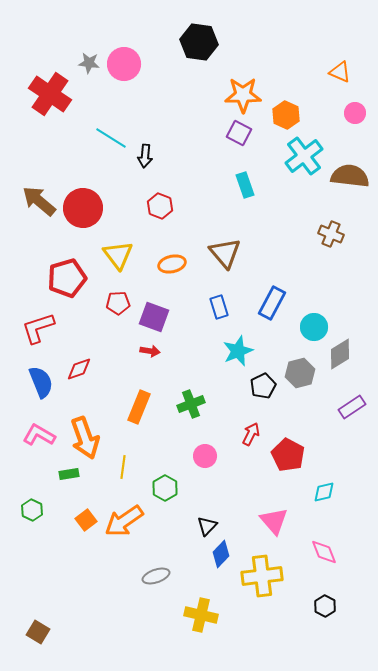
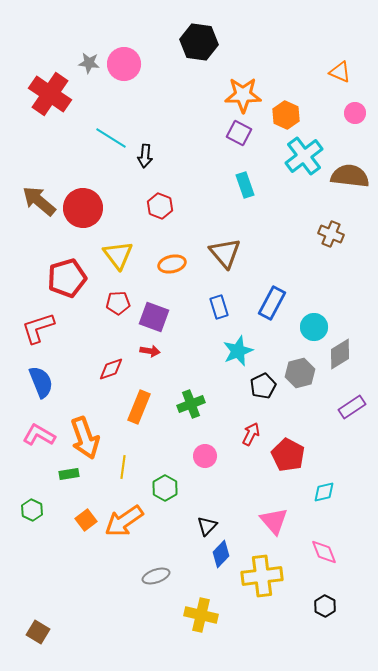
red diamond at (79, 369): moved 32 px right
